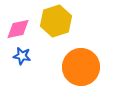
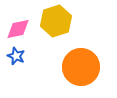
blue star: moved 6 px left; rotated 12 degrees clockwise
